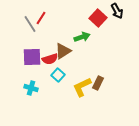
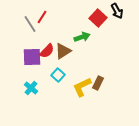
red line: moved 1 px right, 1 px up
red semicircle: moved 3 px left, 8 px up; rotated 28 degrees counterclockwise
cyan cross: rotated 24 degrees clockwise
